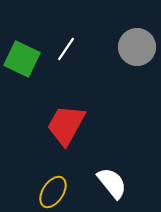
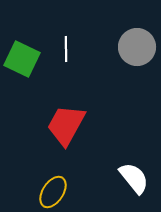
white line: rotated 35 degrees counterclockwise
white semicircle: moved 22 px right, 5 px up
